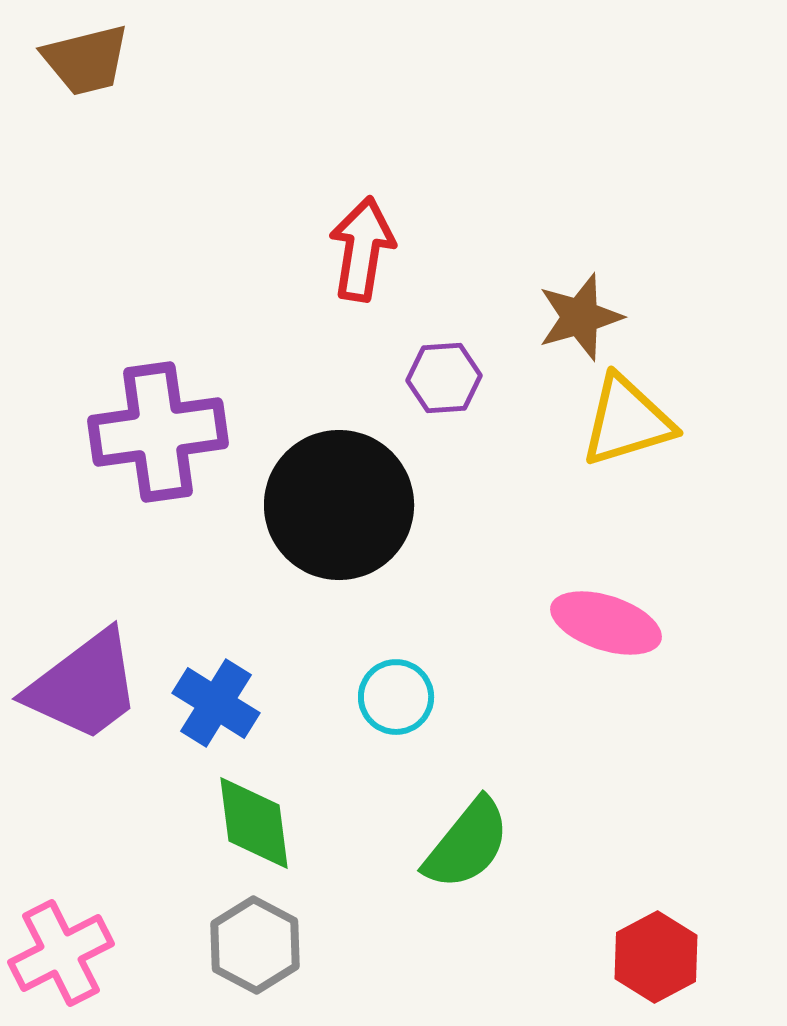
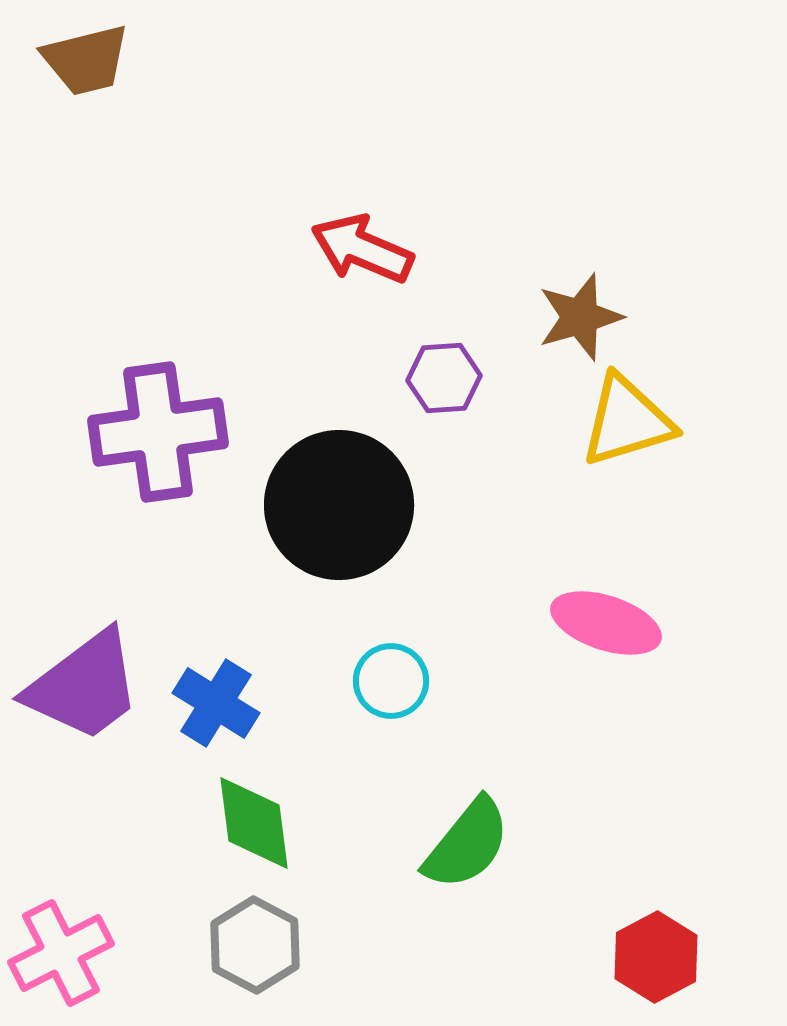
red arrow: rotated 76 degrees counterclockwise
cyan circle: moved 5 px left, 16 px up
